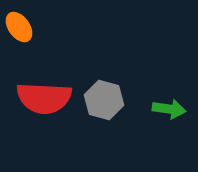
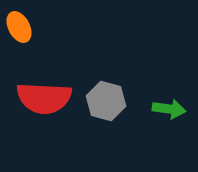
orange ellipse: rotated 8 degrees clockwise
gray hexagon: moved 2 px right, 1 px down
